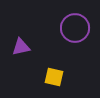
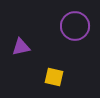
purple circle: moved 2 px up
